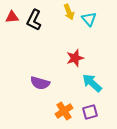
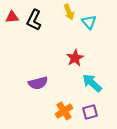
cyan triangle: moved 3 px down
red star: rotated 12 degrees counterclockwise
purple semicircle: moved 2 px left; rotated 30 degrees counterclockwise
